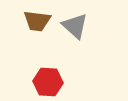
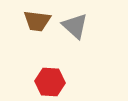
red hexagon: moved 2 px right
